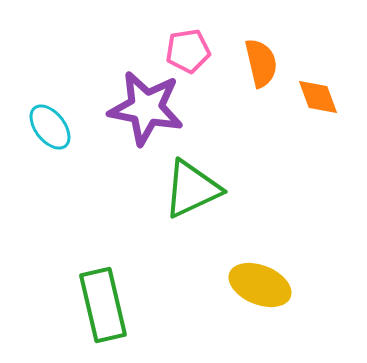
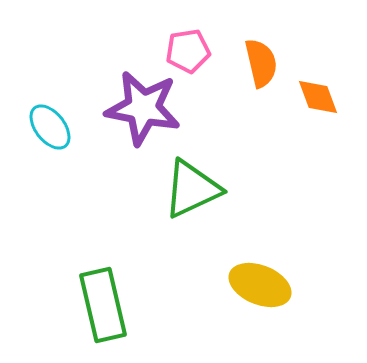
purple star: moved 3 px left
